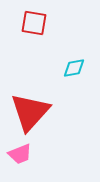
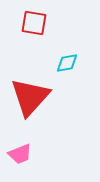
cyan diamond: moved 7 px left, 5 px up
red triangle: moved 15 px up
